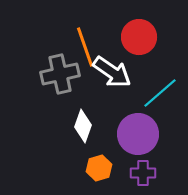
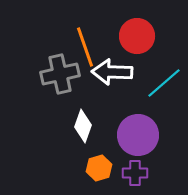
red circle: moved 2 px left, 1 px up
white arrow: rotated 147 degrees clockwise
cyan line: moved 4 px right, 10 px up
purple circle: moved 1 px down
purple cross: moved 8 px left
